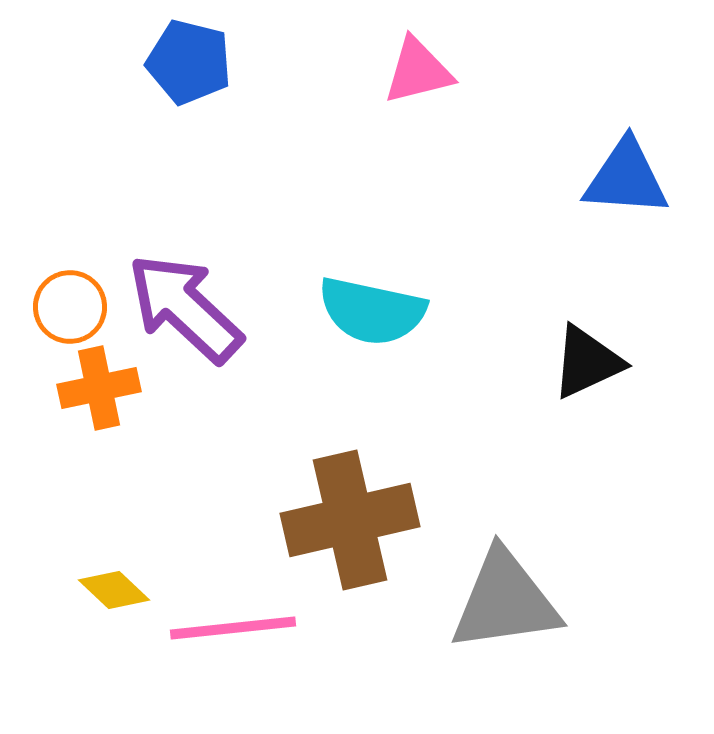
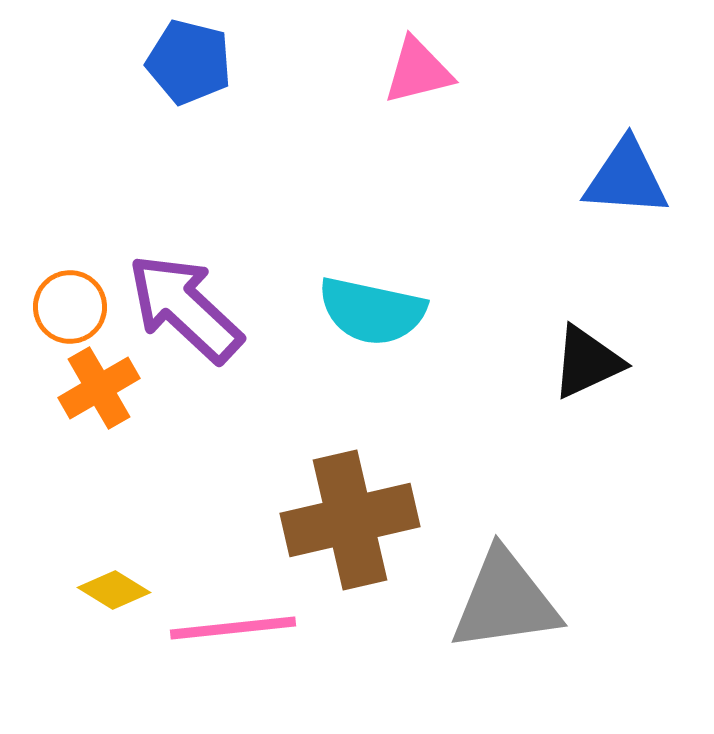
orange cross: rotated 18 degrees counterclockwise
yellow diamond: rotated 12 degrees counterclockwise
